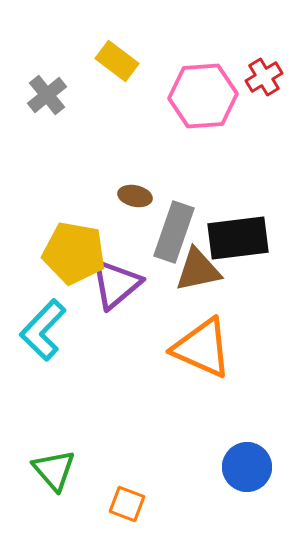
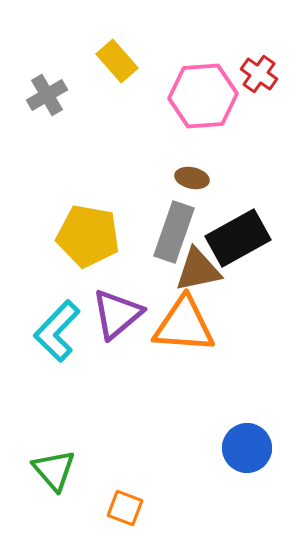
yellow rectangle: rotated 12 degrees clockwise
red cross: moved 5 px left, 3 px up; rotated 24 degrees counterclockwise
gray cross: rotated 9 degrees clockwise
brown ellipse: moved 57 px right, 18 px up
black rectangle: rotated 22 degrees counterclockwise
yellow pentagon: moved 14 px right, 17 px up
purple triangle: moved 1 px right, 30 px down
cyan L-shape: moved 14 px right, 1 px down
orange triangle: moved 18 px left, 23 px up; rotated 20 degrees counterclockwise
blue circle: moved 19 px up
orange square: moved 2 px left, 4 px down
